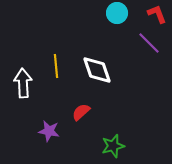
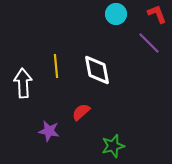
cyan circle: moved 1 px left, 1 px down
white diamond: rotated 8 degrees clockwise
